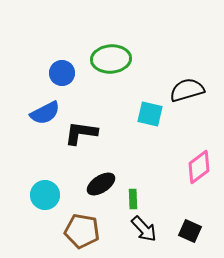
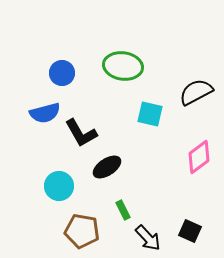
green ellipse: moved 12 px right, 7 px down; rotated 12 degrees clockwise
black semicircle: moved 9 px right, 2 px down; rotated 12 degrees counterclockwise
blue semicircle: rotated 12 degrees clockwise
black L-shape: rotated 128 degrees counterclockwise
pink diamond: moved 10 px up
black ellipse: moved 6 px right, 17 px up
cyan circle: moved 14 px right, 9 px up
green rectangle: moved 10 px left, 11 px down; rotated 24 degrees counterclockwise
black arrow: moved 4 px right, 9 px down
